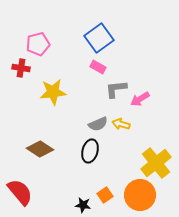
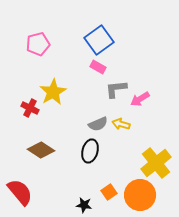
blue square: moved 2 px down
red cross: moved 9 px right, 40 px down; rotated 18 degrees clockwise
yellow star: rotated 24 degrees counterclockwise
brown diamond: moved 1 px right, 1 px down
orange square: moved 4 px right, 3 px up
black star: moved 1 px right
